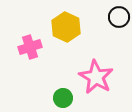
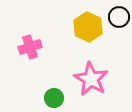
yellow hexagon: moved 22 px right
pink star: moved 5 px left, 2 px down
green circle: moved 9 px left
